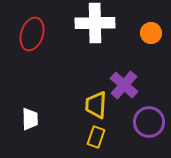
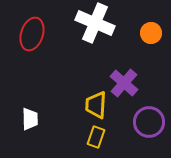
white cross: rotated 24 degrees clockwise
purple cross: moved 2 px up
